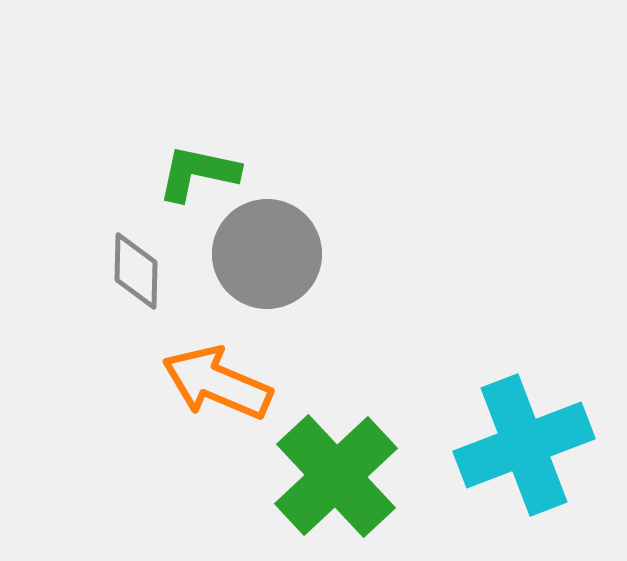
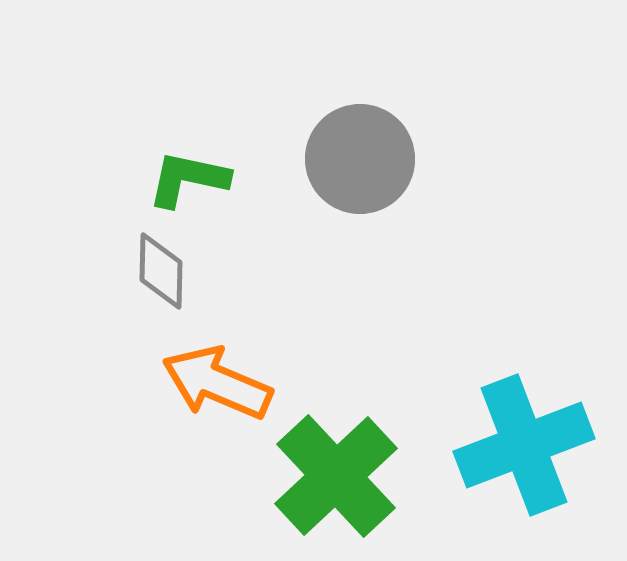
green L-shape: moved 10 px left, 6 px down
gray circle: moved 93 px right, 95 px up
gray diamond: moved 25 px right
